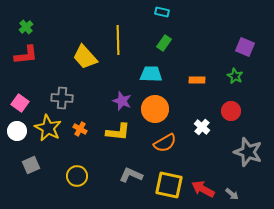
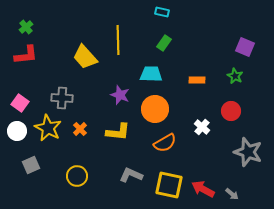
purple star: moved 2 px left, 6 px up
orange cross: rotated 16 degrees clockwise
